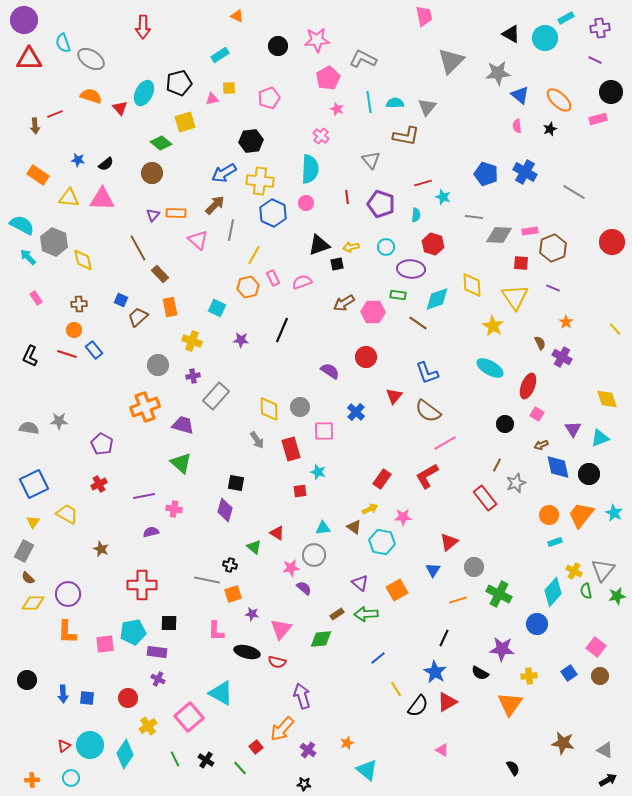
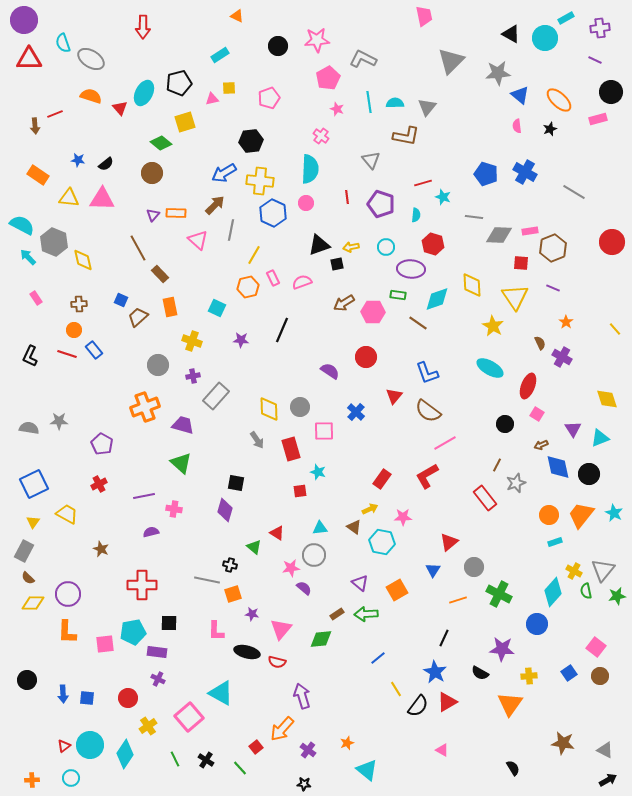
cyan triangle at (323, 528): moved 3 px left
